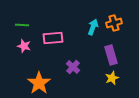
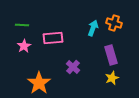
orange cross: rotated 35 degrees clockwise
cyan arrow: moved 1 px down
pink star: rotated 24 degrees clockwise
